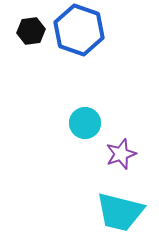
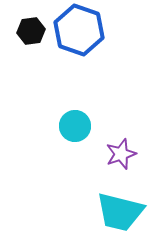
cyan circle: moved 10 px left, 3 px down
